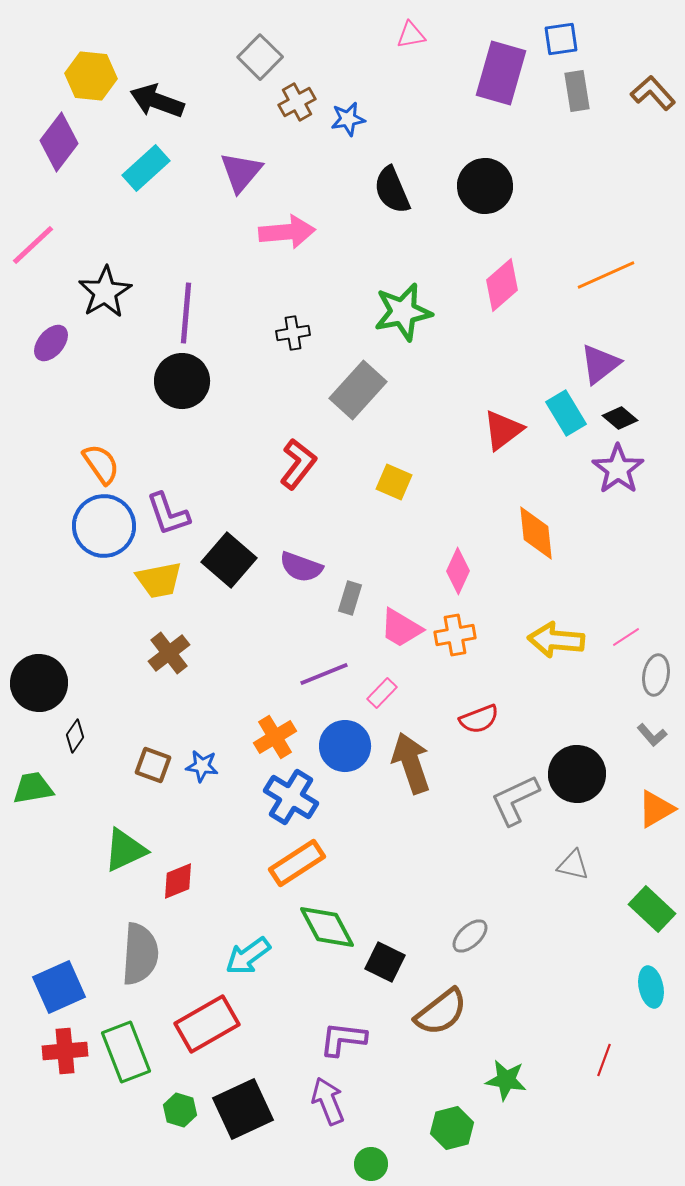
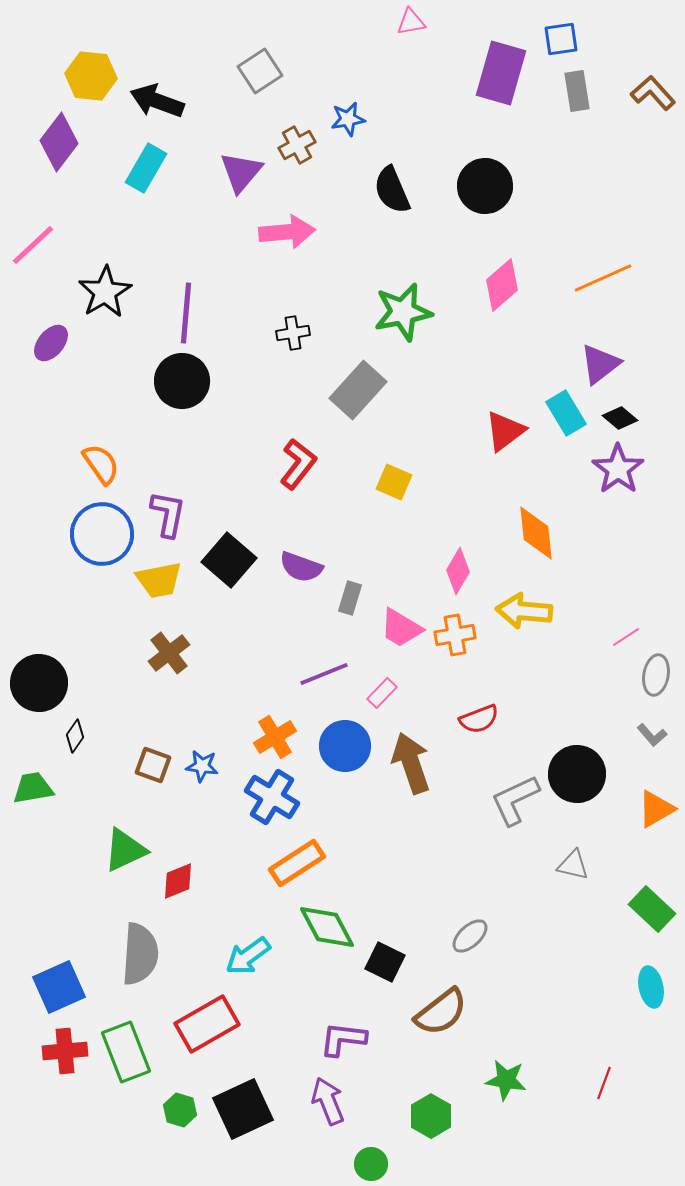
pink triangle at (411, 35): moved 13 px up
gray square at (260, 57): moved 14 px down; rotated 12 degrees clockwise
brown cross at (297, 102): moved 43 px down
cyan rectangle at (146, 168): rotated 18 degrees counterclockwise
orange line at (606, 275): moved 3 px left, 3 px down
red triangle at (503, 430): moved 2 px right, 1 px down
purple L-shape at (168, 514): rotated 150 degrees counterclockwise
blue circle at (104, 526): moved 2 px left, 8 px down
pink diamond at (458, 571): rotated 6 degrees clockwise
yellow arrow at (556, 640): moved 32 px left, 29 px up
blue cross at (291, 797): moved 19 px left
red line at (604, 1060): moved 23 px down
green hexagon at (452, 1128): moved 21 px left, 12 px up; rotated 15 degrees counterclockwise
